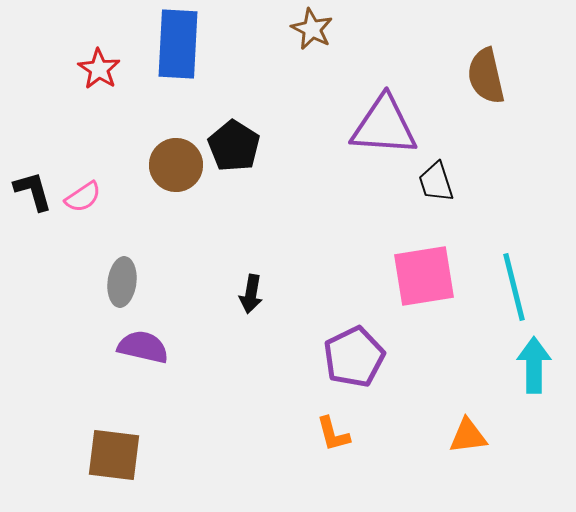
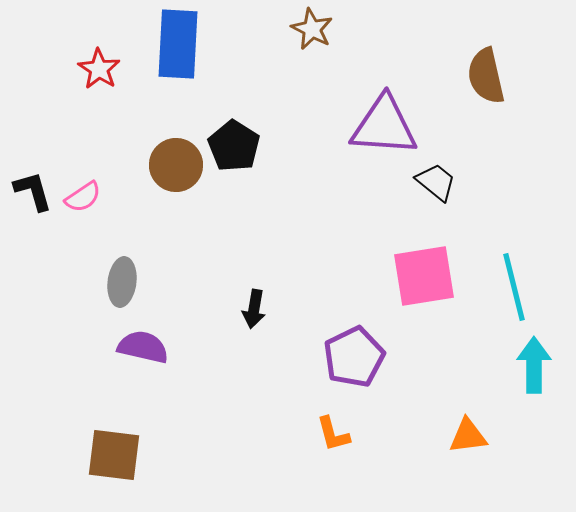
black trapezoid: rotated 147 degrees clockwise
black arrow: moved 3 px right, 15 px down
